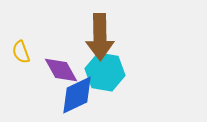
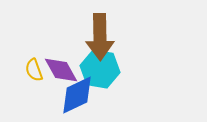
yellow semicircle: moved 13 px right, 18 px down
cyan hexagon: moved 5 px left, 3 px up
